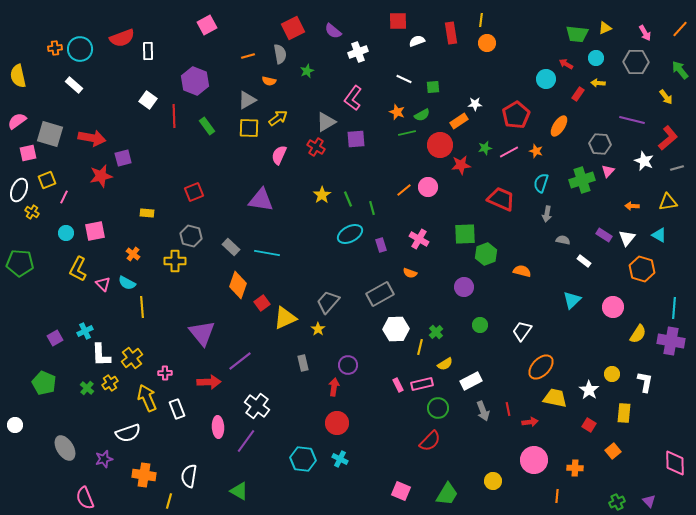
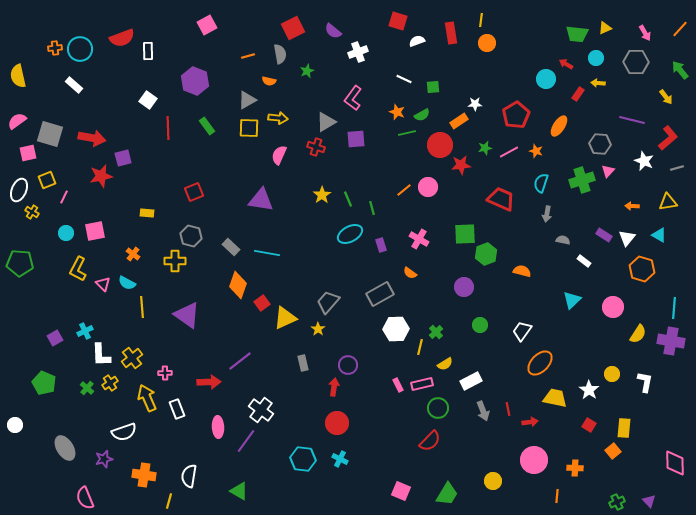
red square at (398, 21): rotated 18 degrees clockwise
red line at (174, 116): moved 6 px left, 12 px down
yellow arrow at (278, 118): rotated 42 degrees clockwise
red cross at (316, 147): rotated 12 degrees counterclockwise
orange semicircle at (410, 273): rotated 16 degrees clockwise
purple triangle at (202, 333): moved 15 px left, 18 px up; rotated 16 degrees counterclockwise
orange ellipse at (541, 367): moved 1 px left, 4 px up
white cross at (257, 406): moved 4 px right, 4 px down
yellow rectangle at (624, 413): moved 15 px down
white semicircle at (128, 433): moved 4 px left, 1 px up
